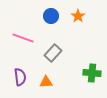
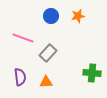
orange star: rotated 24 degrees clockwise
gray rectangle: moved 5 px left
